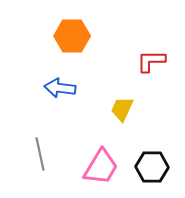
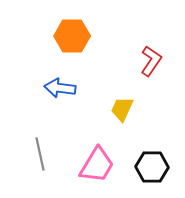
red L-shape: rotated 124 degrees clockwise
pink trapezoid: moved 4 px left, 2 px up
